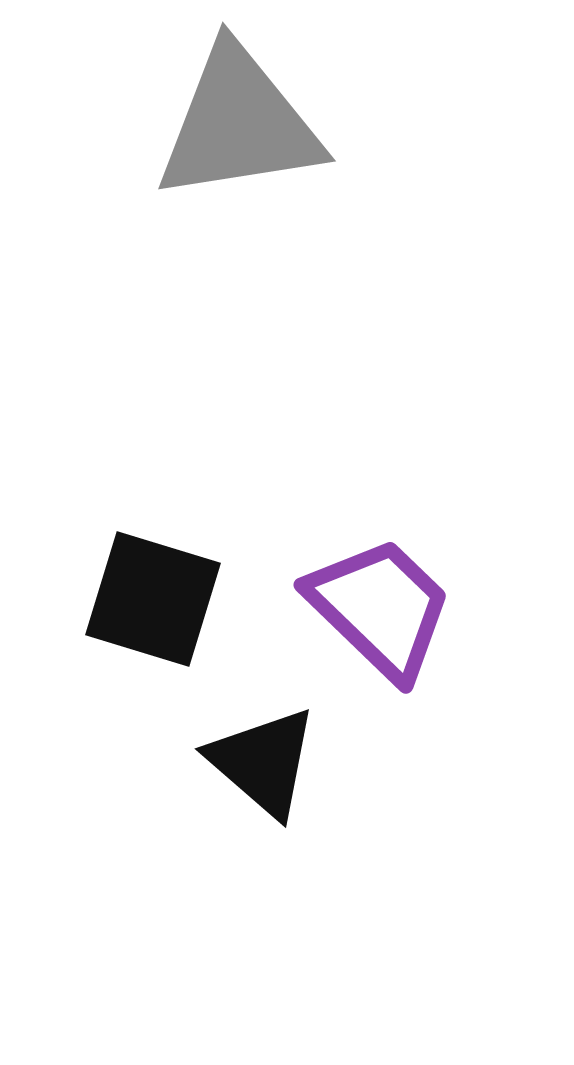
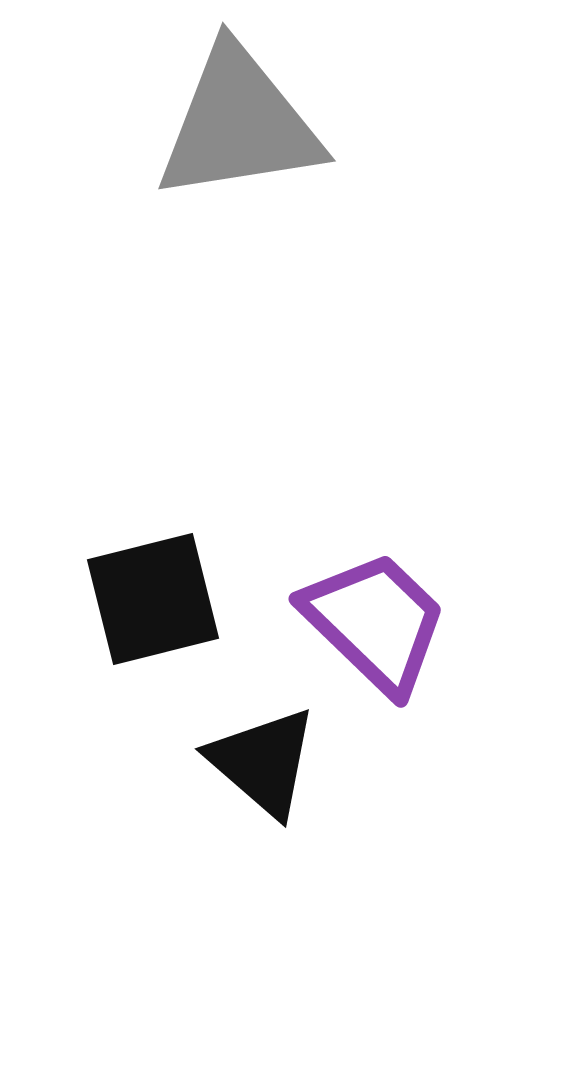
black square: rotated 31 degrees counterclockwise
purple trapezoid: moved 5 px left, 14 px down
